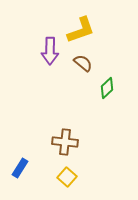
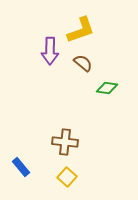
green diamond: rotated 50 degrees clockwise
blue rectangle: moved 1 px right, 1 px up; rotated 72 degrees counterclockwise
